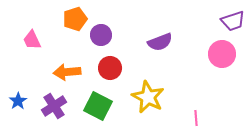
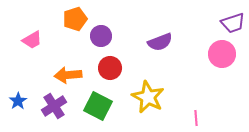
purple trapezoid: moved 2 px down
purple circle: moved 1 px down
pink trapezoid: rotated 95 degrees counterclockwise
orange arrow: moved 1 px right, 3 px down
